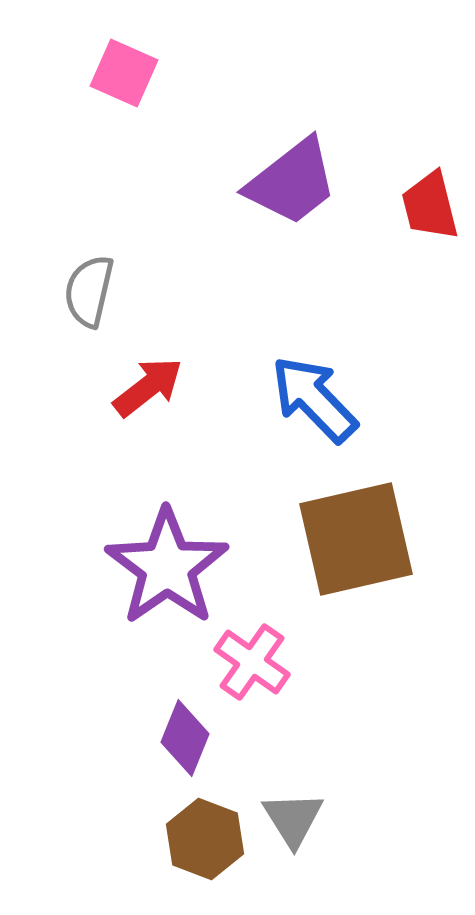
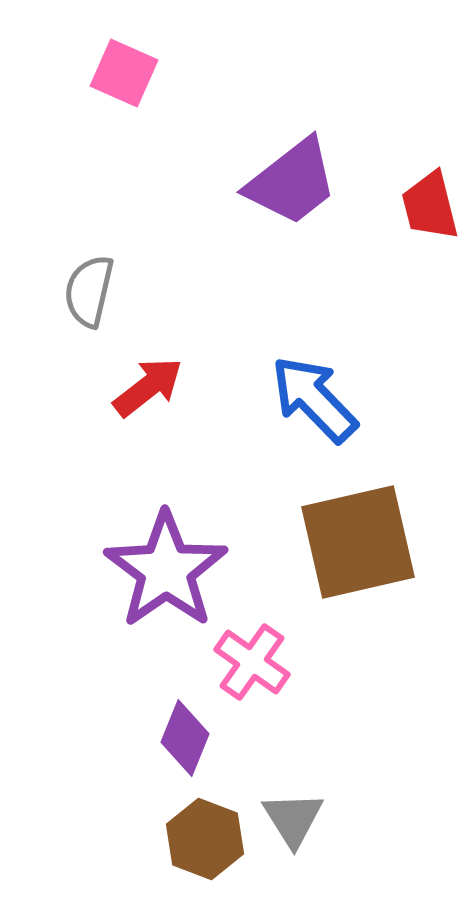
brown square: moved 2 px right, 3 px down
purple star: moved 1 px left, 3 px down
